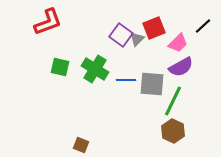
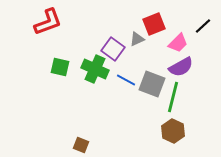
red square: moved 4 px up
purple square: moved 8 px left, 14 px down
gray triangle: rotated 21 degrees clockwise
green cross: rotated 8 degrees counterclockwise
blue line: rotated 30 degrees clockwise
gray square: rotated 16 degrees clockwise
green line: moved 4 px up; rotated 12 degrees counterclockwise
